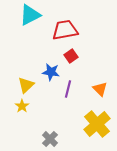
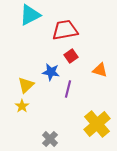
orange triangle: moved 19 px up; rotated 28 degrees counterclockwise
